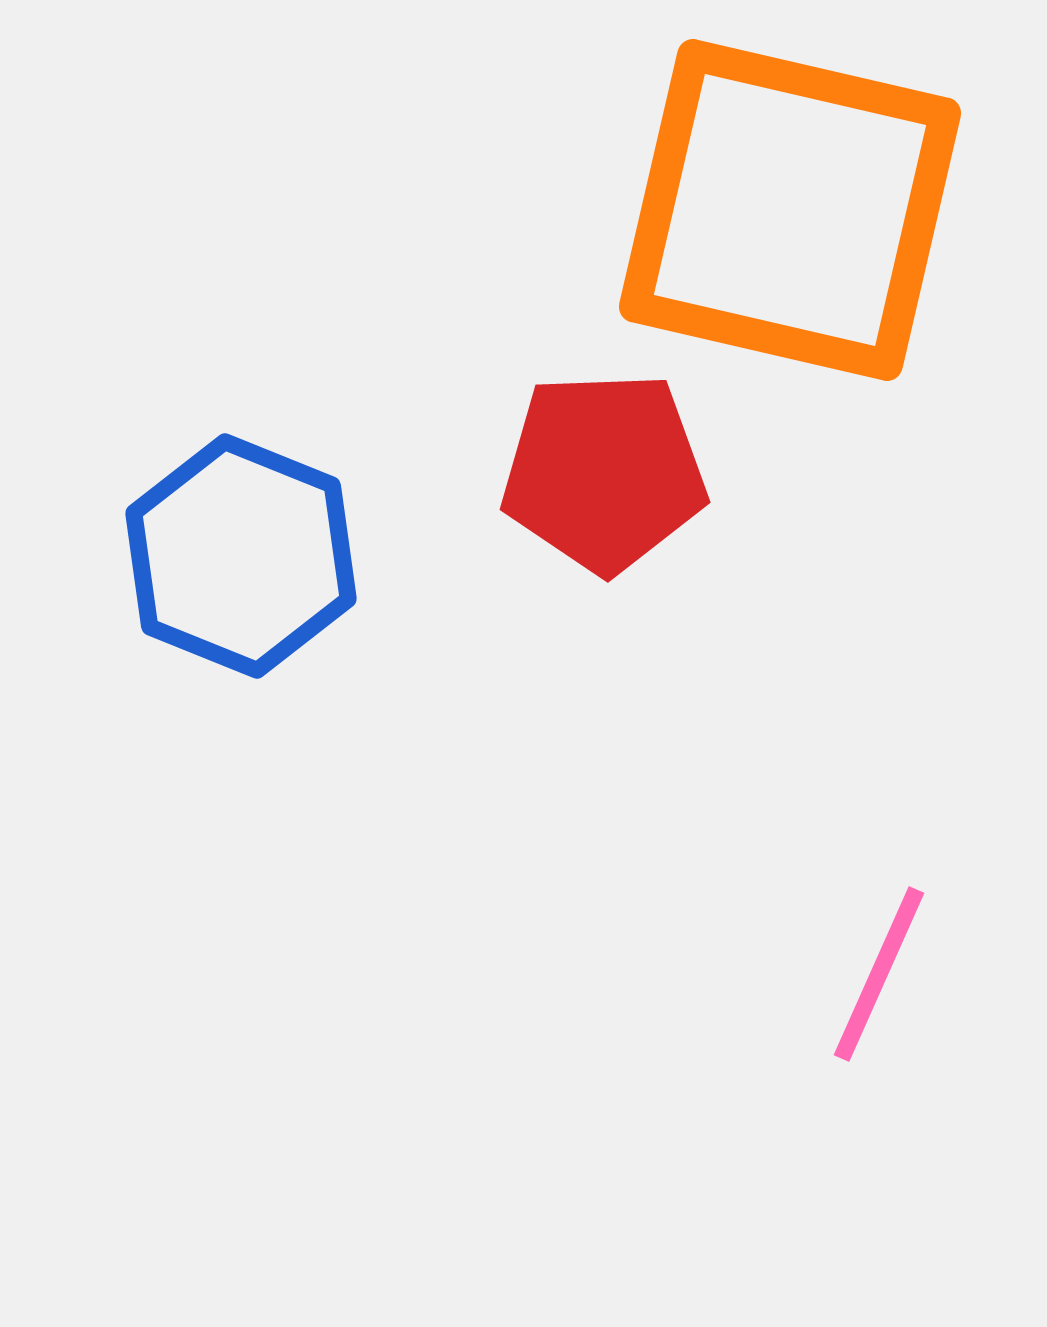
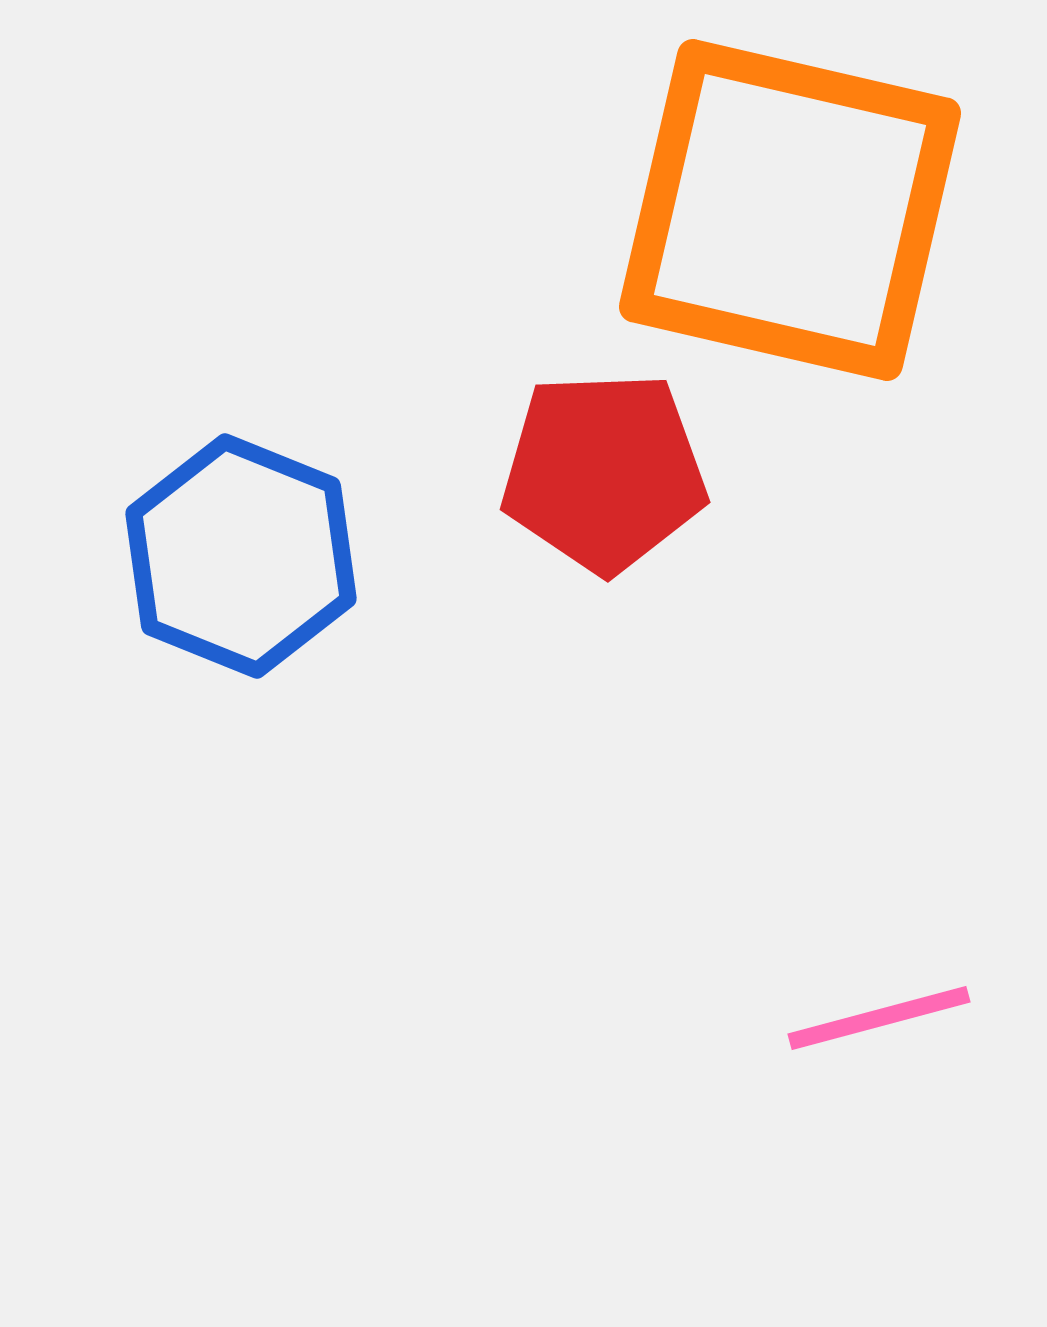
pink line: moved 44 px down; rotated 51 degrees clockwise
